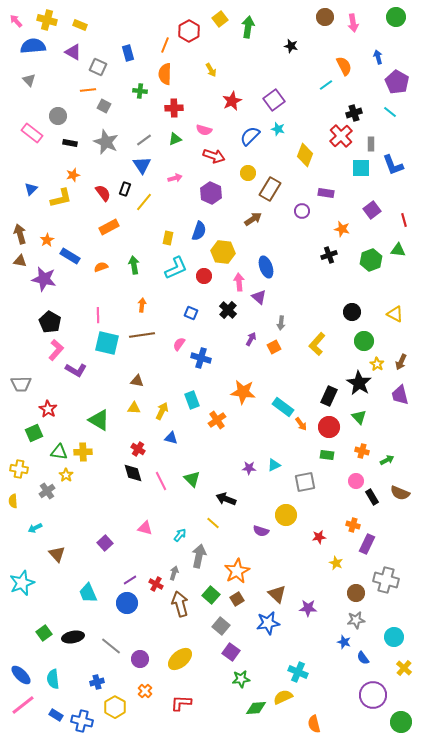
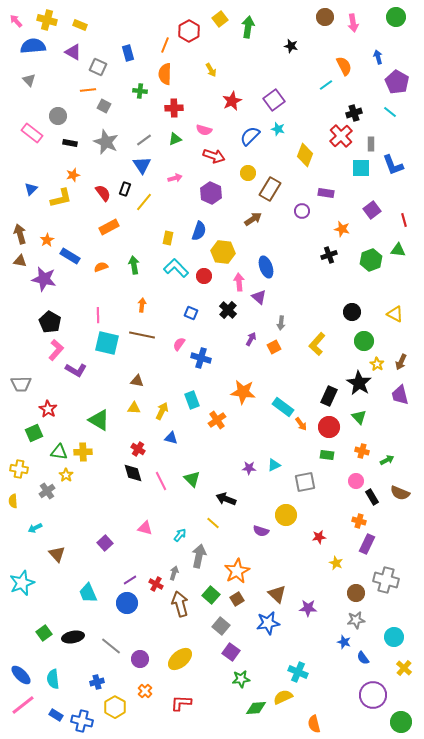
cyan L-shape at (176, 268): rotated 110 degrees counterclockwise
brown line at (142, 335): rotated 20 degrees clockwise
orange cross at (353, 525): moved 6 px right, 4 px up
